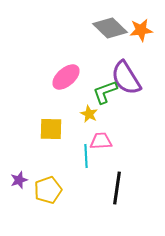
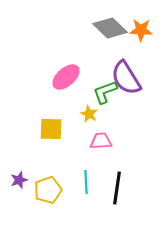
orange star: rotated 10 degrees clockwise
cyan line: moved 26 px down
